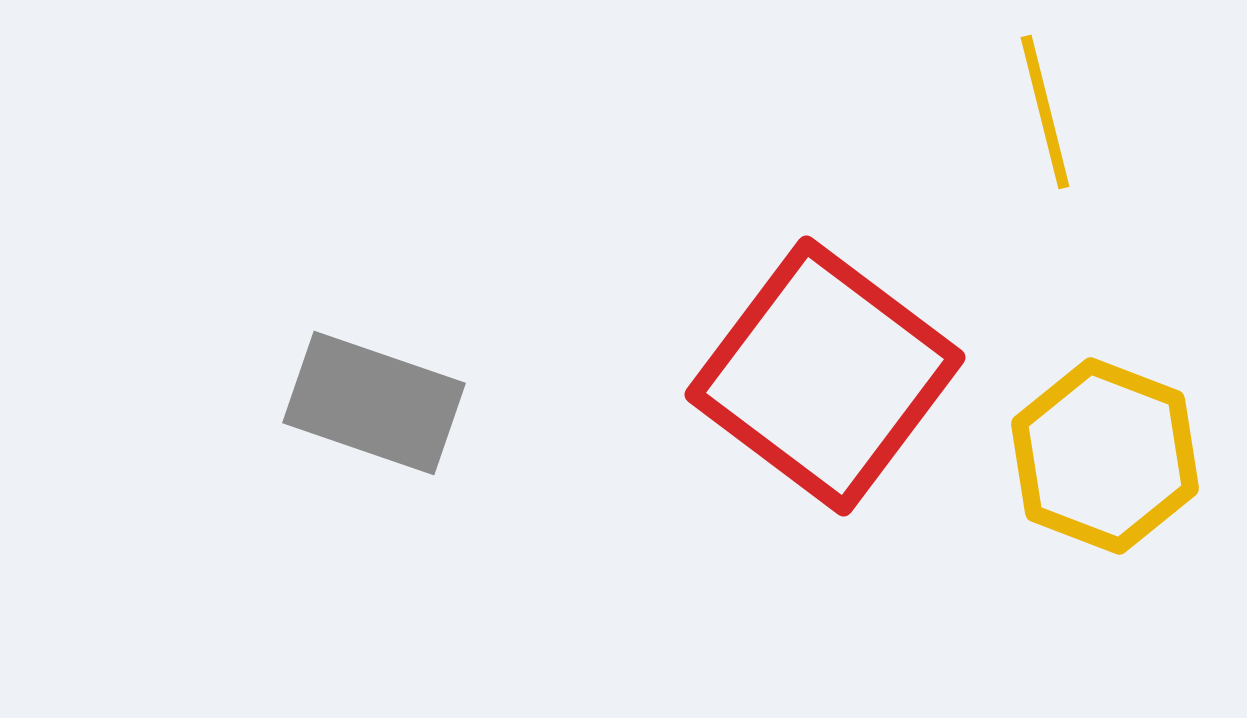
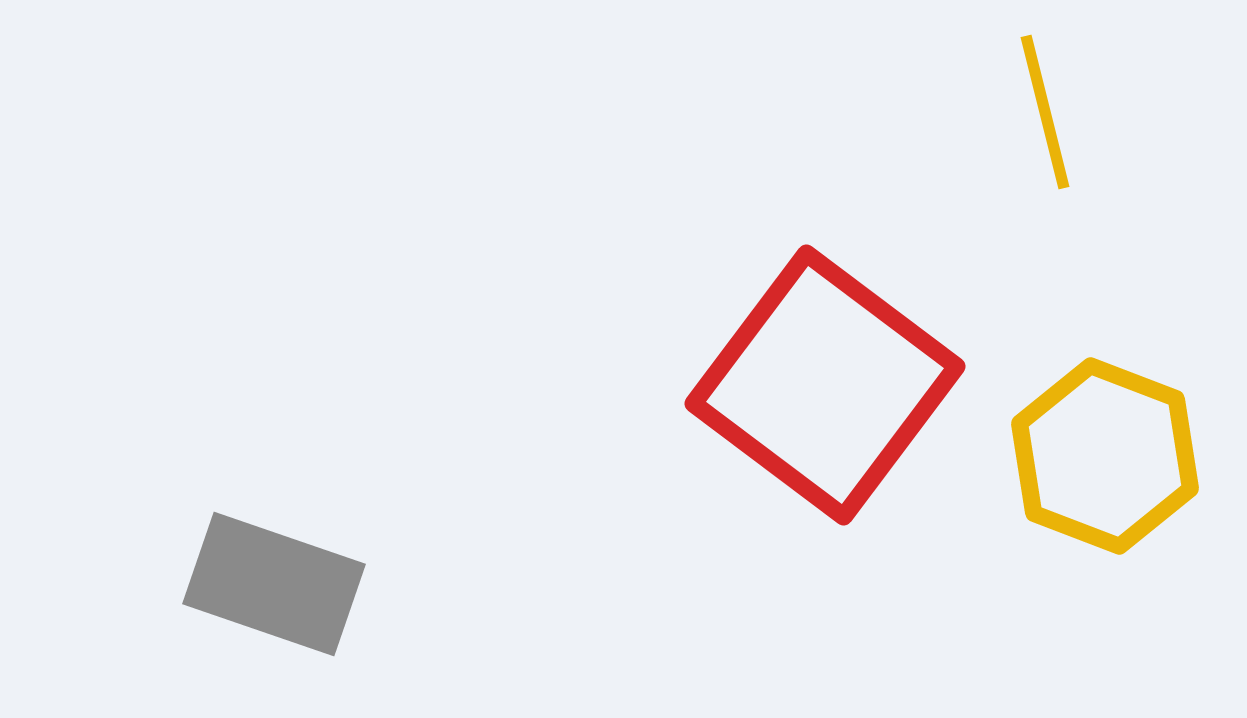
red square: moved 9 px down
gray rectangle: moved 100 px left, 181 px down
